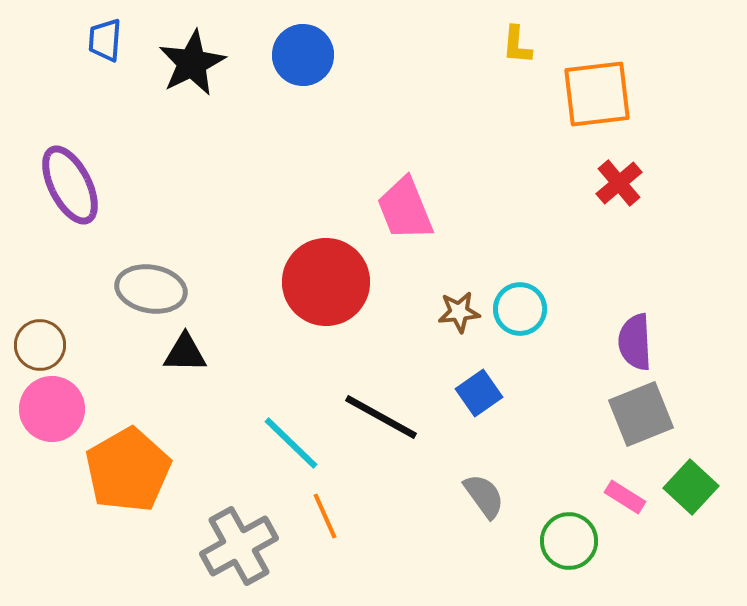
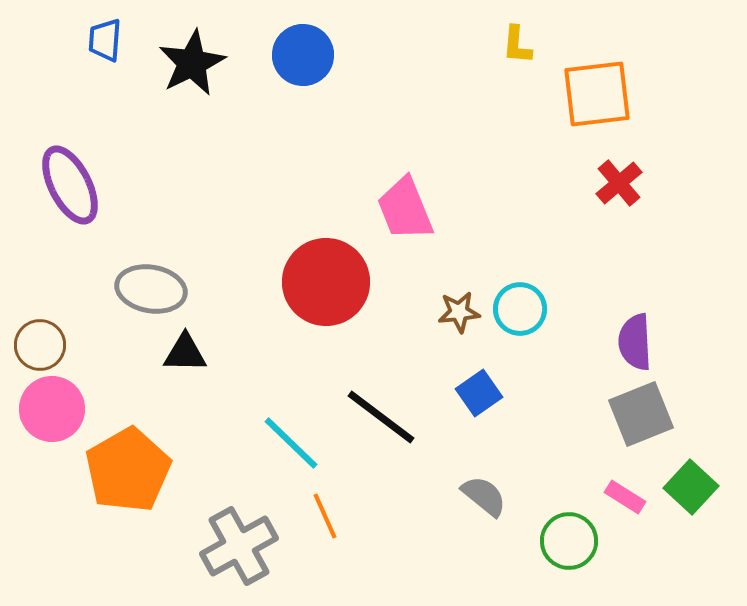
black line: rotated 8 degrees clockwise
gray semicircle: rotated 15 degrees counterclockwise
